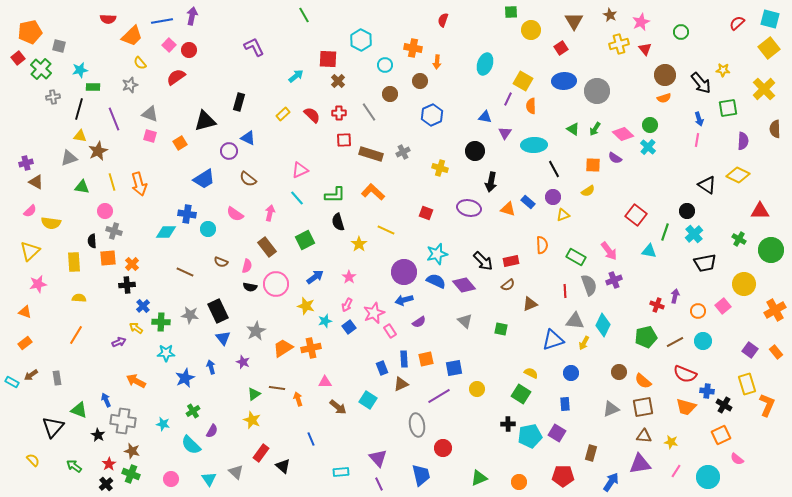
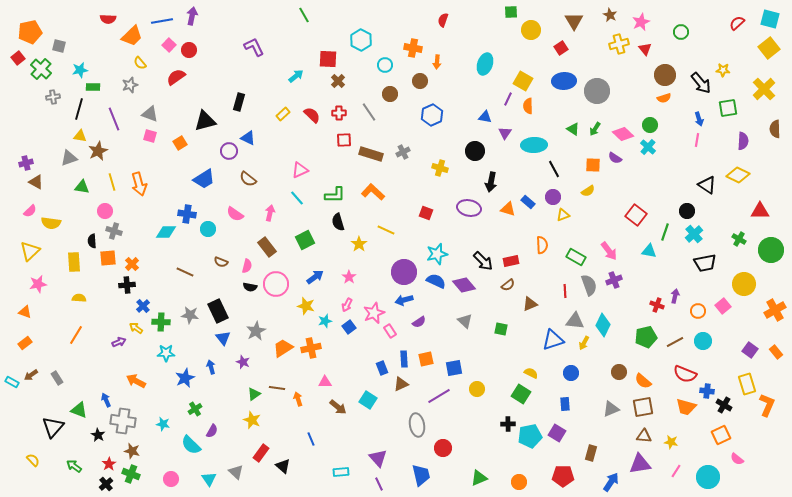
orange semicircle at (531, 106): moved 3 px left
gray rectangle at (57, 378): rotated 24 degrees counterclockwise
green cross at (193, 411): moved 2 px right, 2 px up
